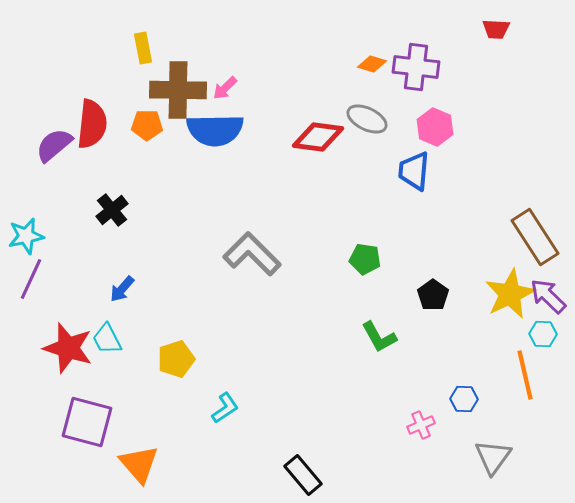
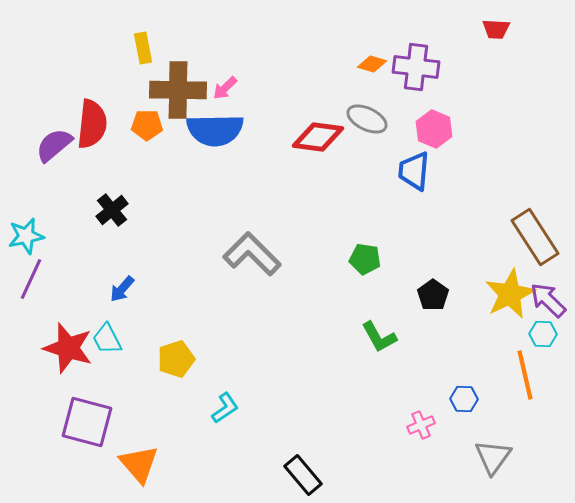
pink hexagon: moved 1 px left, 2 px down
purple arrow: moved 4 px down
